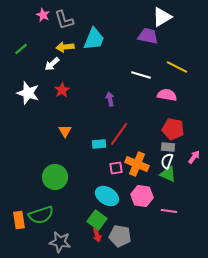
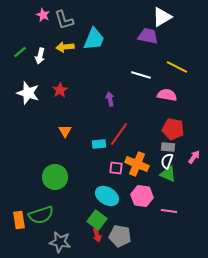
green line: moved 1 px left, 3 px down
white arrow: moved 12 px left, 8 px up; rotated 35 degrees counterclockwise
red star: moved 2 px left
pink square: rotated 16 degrees clockwise
